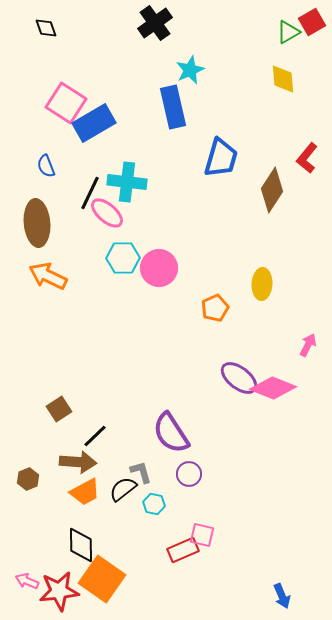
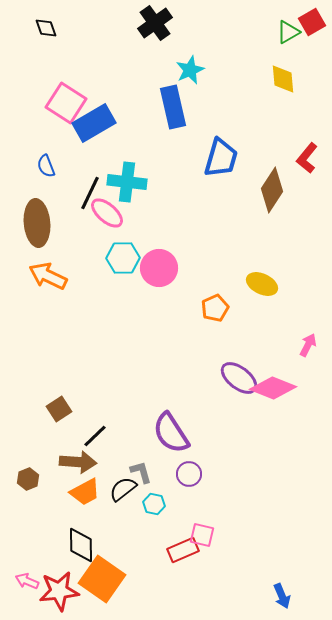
yellow ellipse at (262, 284): rotated 68 degrees counterclockwise
